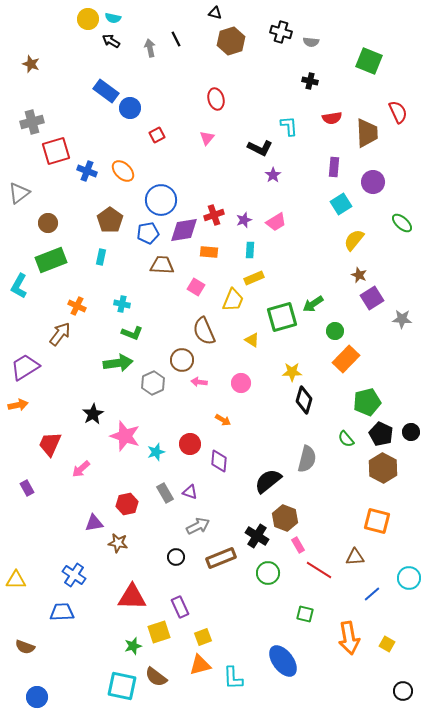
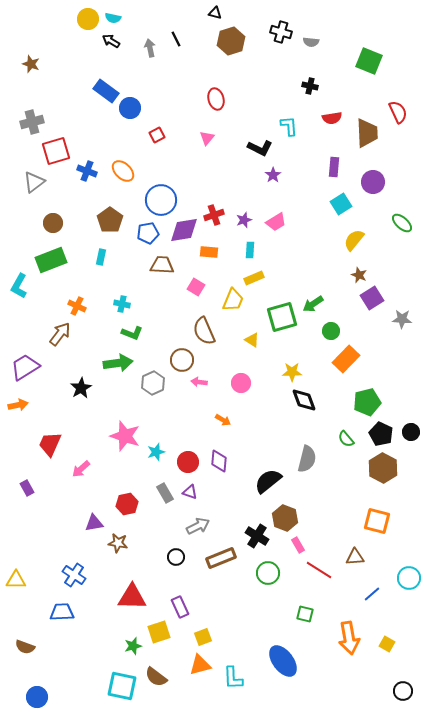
black cross at (310, 81): moved 5 px down
gray triangle at (19, 193): moved 15 px right, 11 px up
brown circle at (48, 223): moved 5 px right
green circle at (335, 331): moved 4 px left
black diamond at (304, 400): rotated 36 degrees counterclockwise
black star at (93, 414): moved 12 px left, 26 px up
red circle at (190, 444): moved 2 px left, 18 px down
